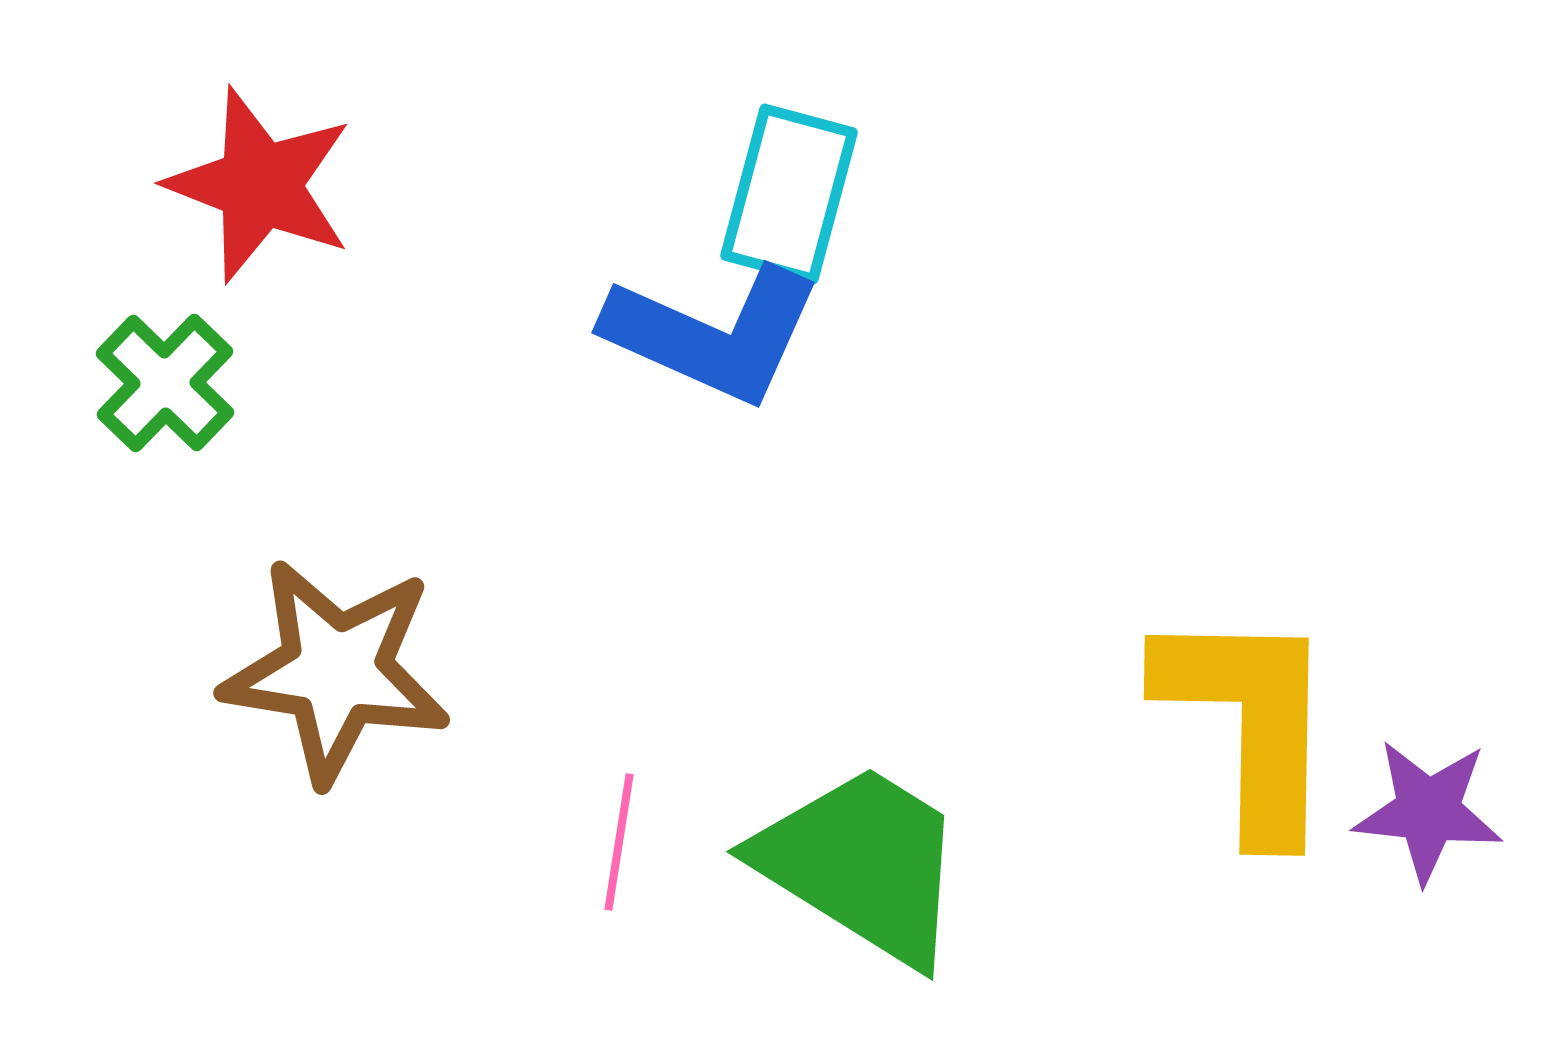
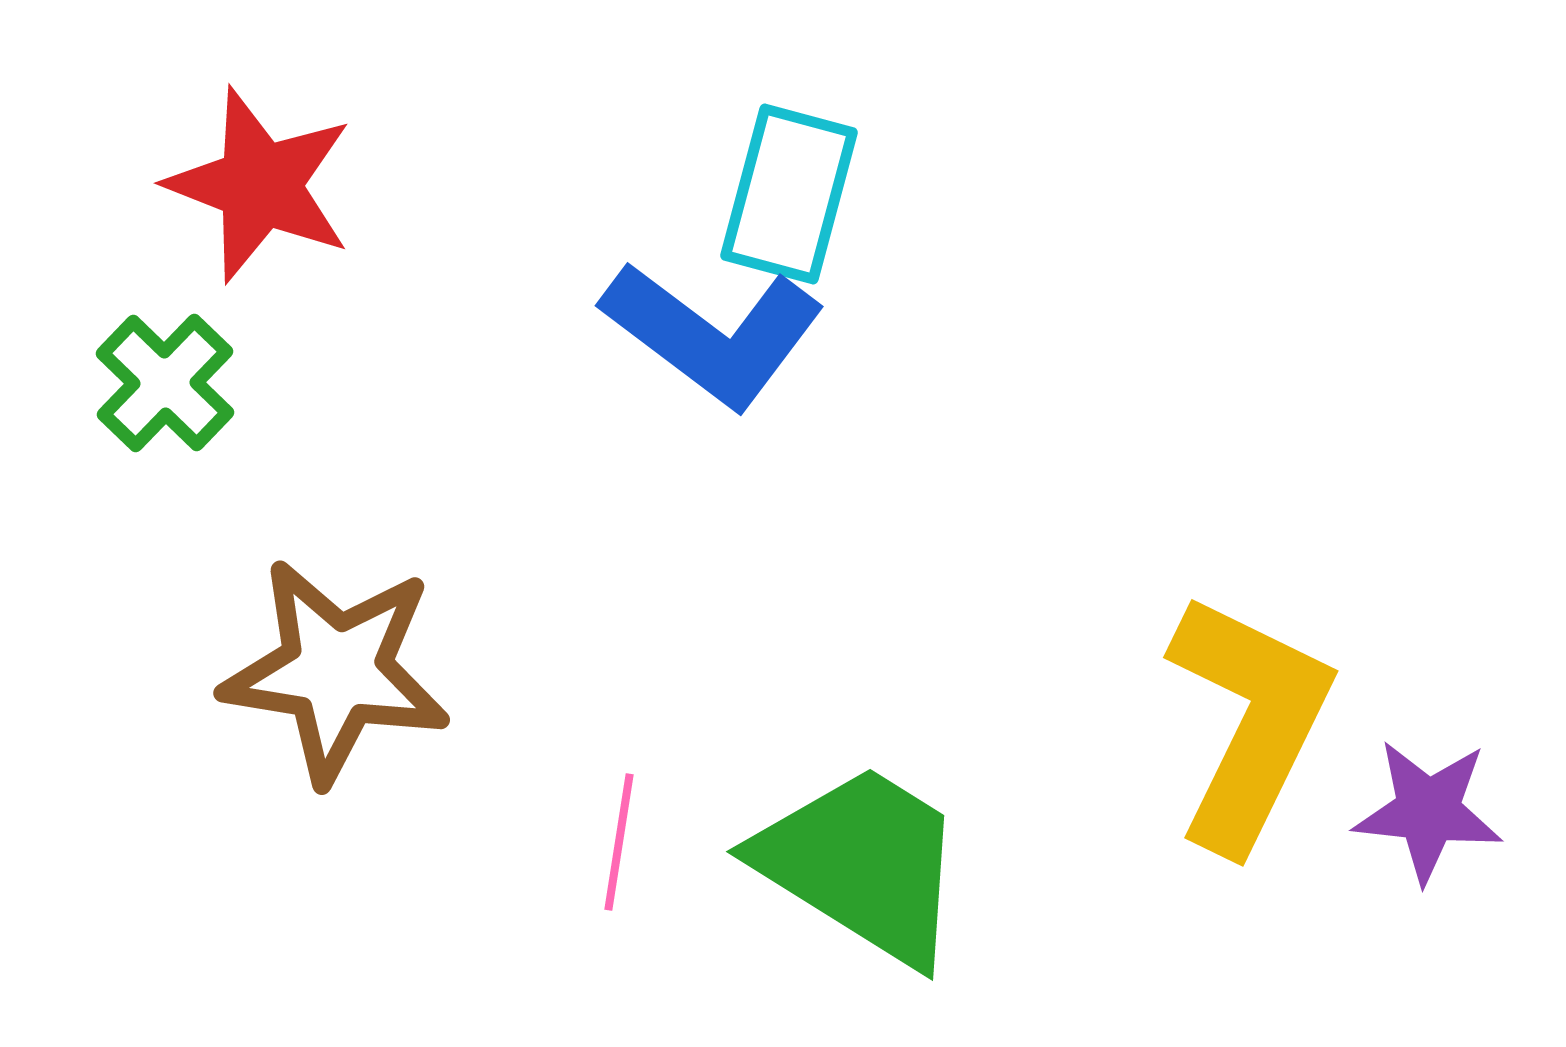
blue L-shape: rotated 13 degrees clockwise
yellow L-shape: rotated 25 degrees clockwise
